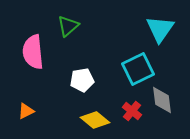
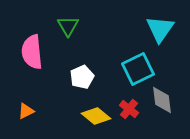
green triangle: rotated 20 degrees counterclockwise
pink semicircle: moved 1 px left
white pentagon: moved 3 px up; rotated 15 degrees counterclockwise
red cross: moved 3 px left, 2 px up
yellow diamond: moved 1 px right, 4 px up
